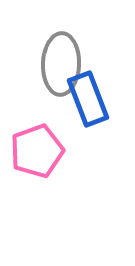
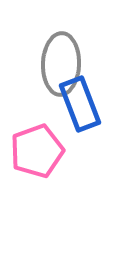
blue rectangle: moved 8 px left, 5 px down
